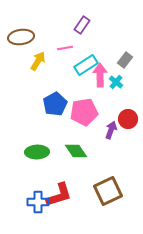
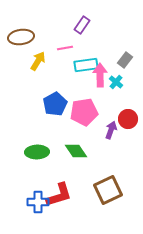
cyan rectangle: rotated 25 degrees clockwise
brown square: moved 1 px up
